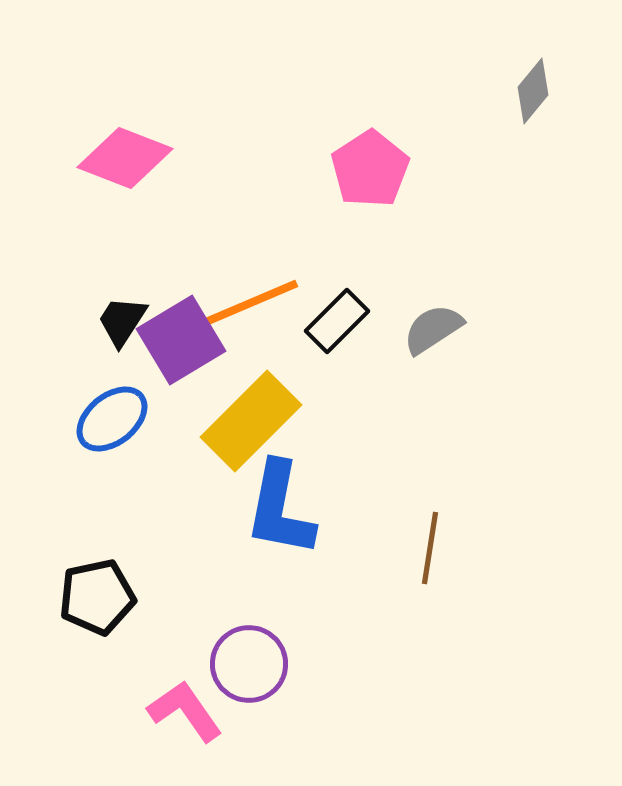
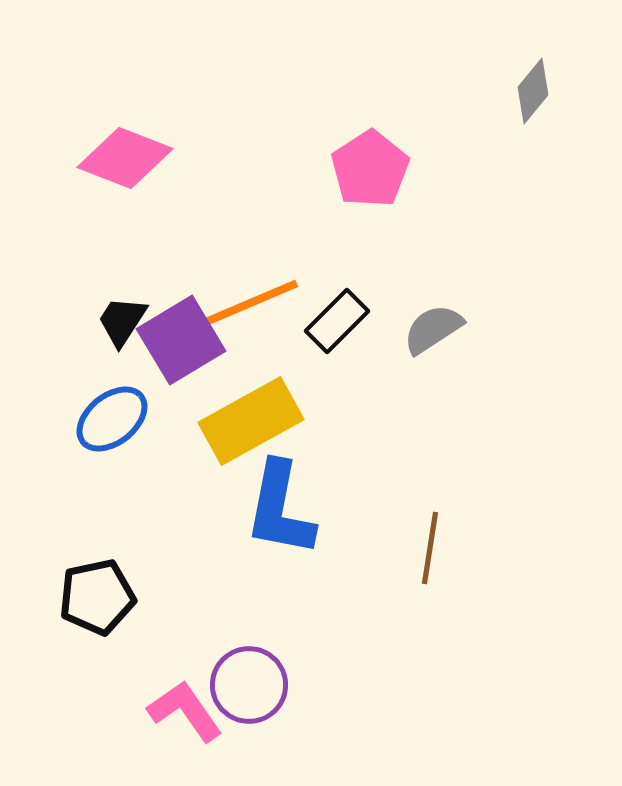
yellow rectangle: rotated 16 degrees clockwise
purple circle: moved 21 px down
